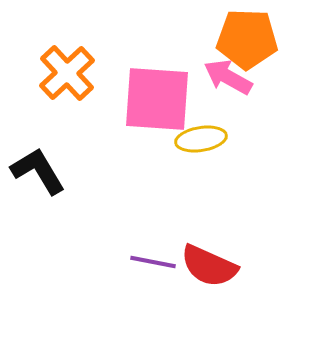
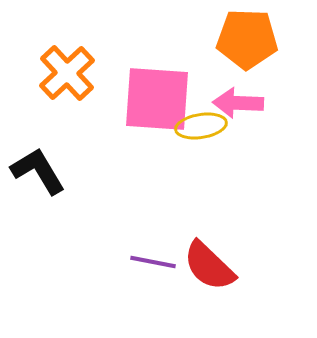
pink arrow: moved 10 px right, 26 px down; rotated 27 degrees counterclockwise
yellow ellipse: moved 13 px up
red semicircle: rotated 20 degrees clockwise
